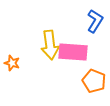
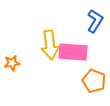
orange star: rotated 28 degrees counterclockwise
